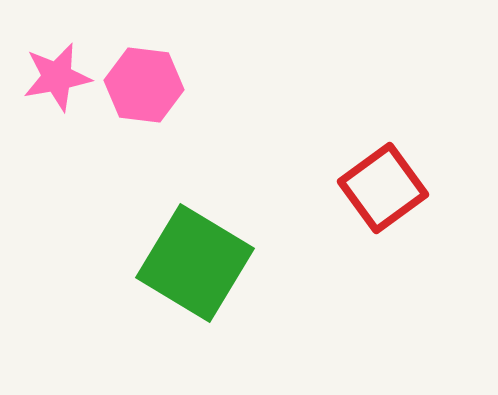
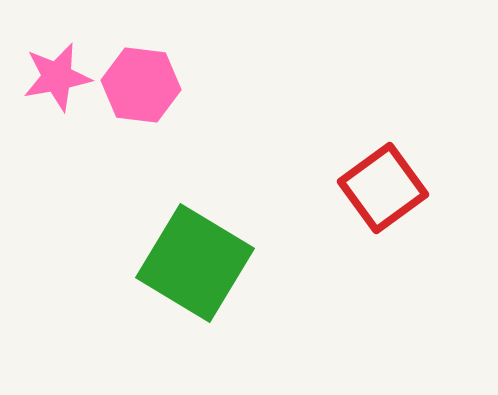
pink hexagon: moved 3 px left
